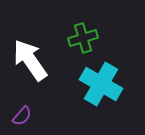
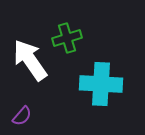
green cross: moved 16 px left
cyan cross: rotated 27 degrees counterclockwise
